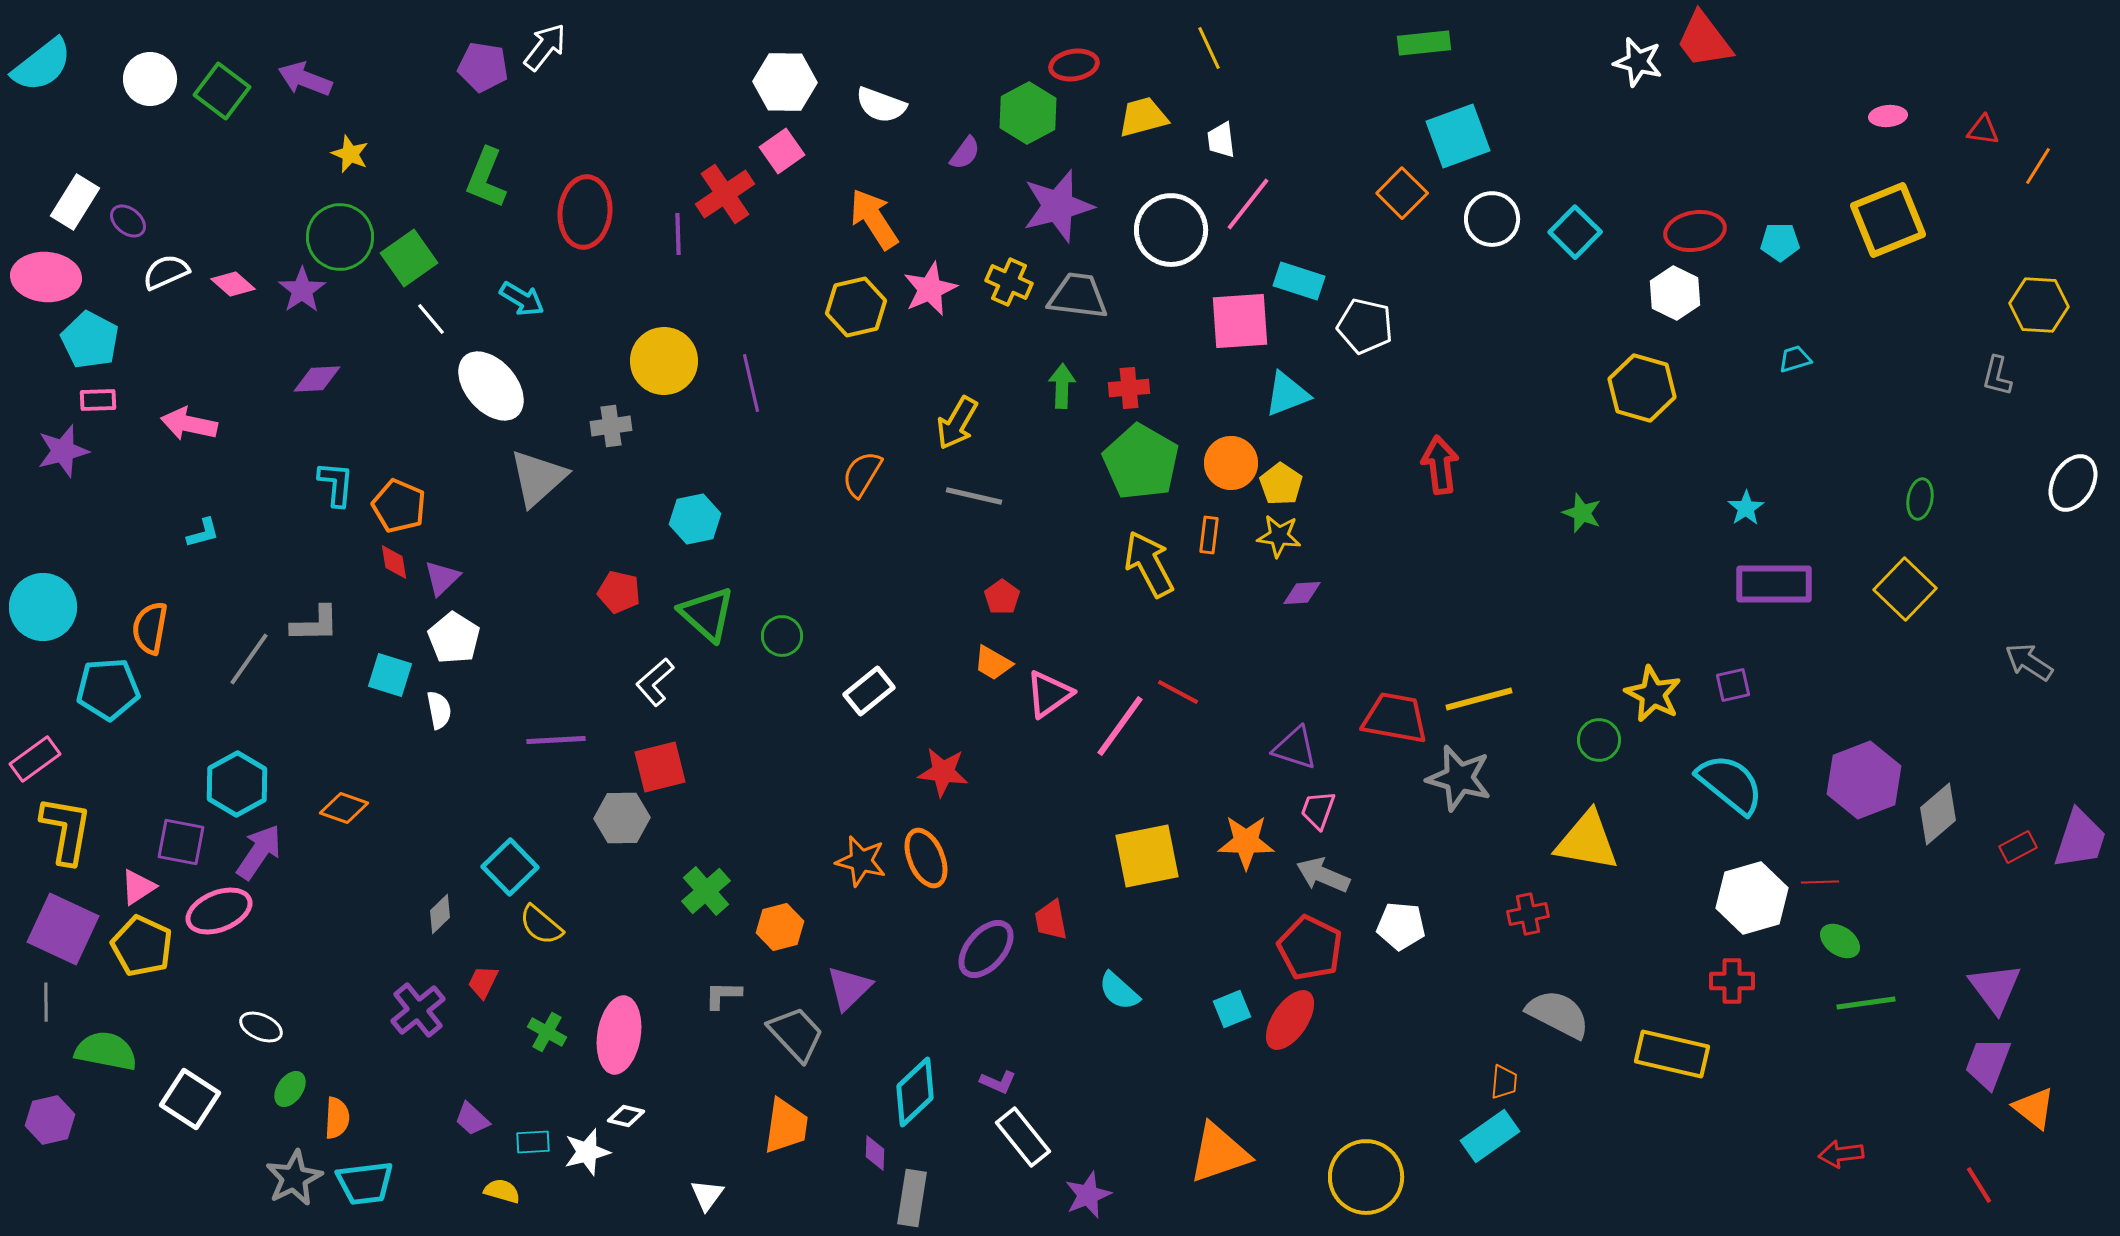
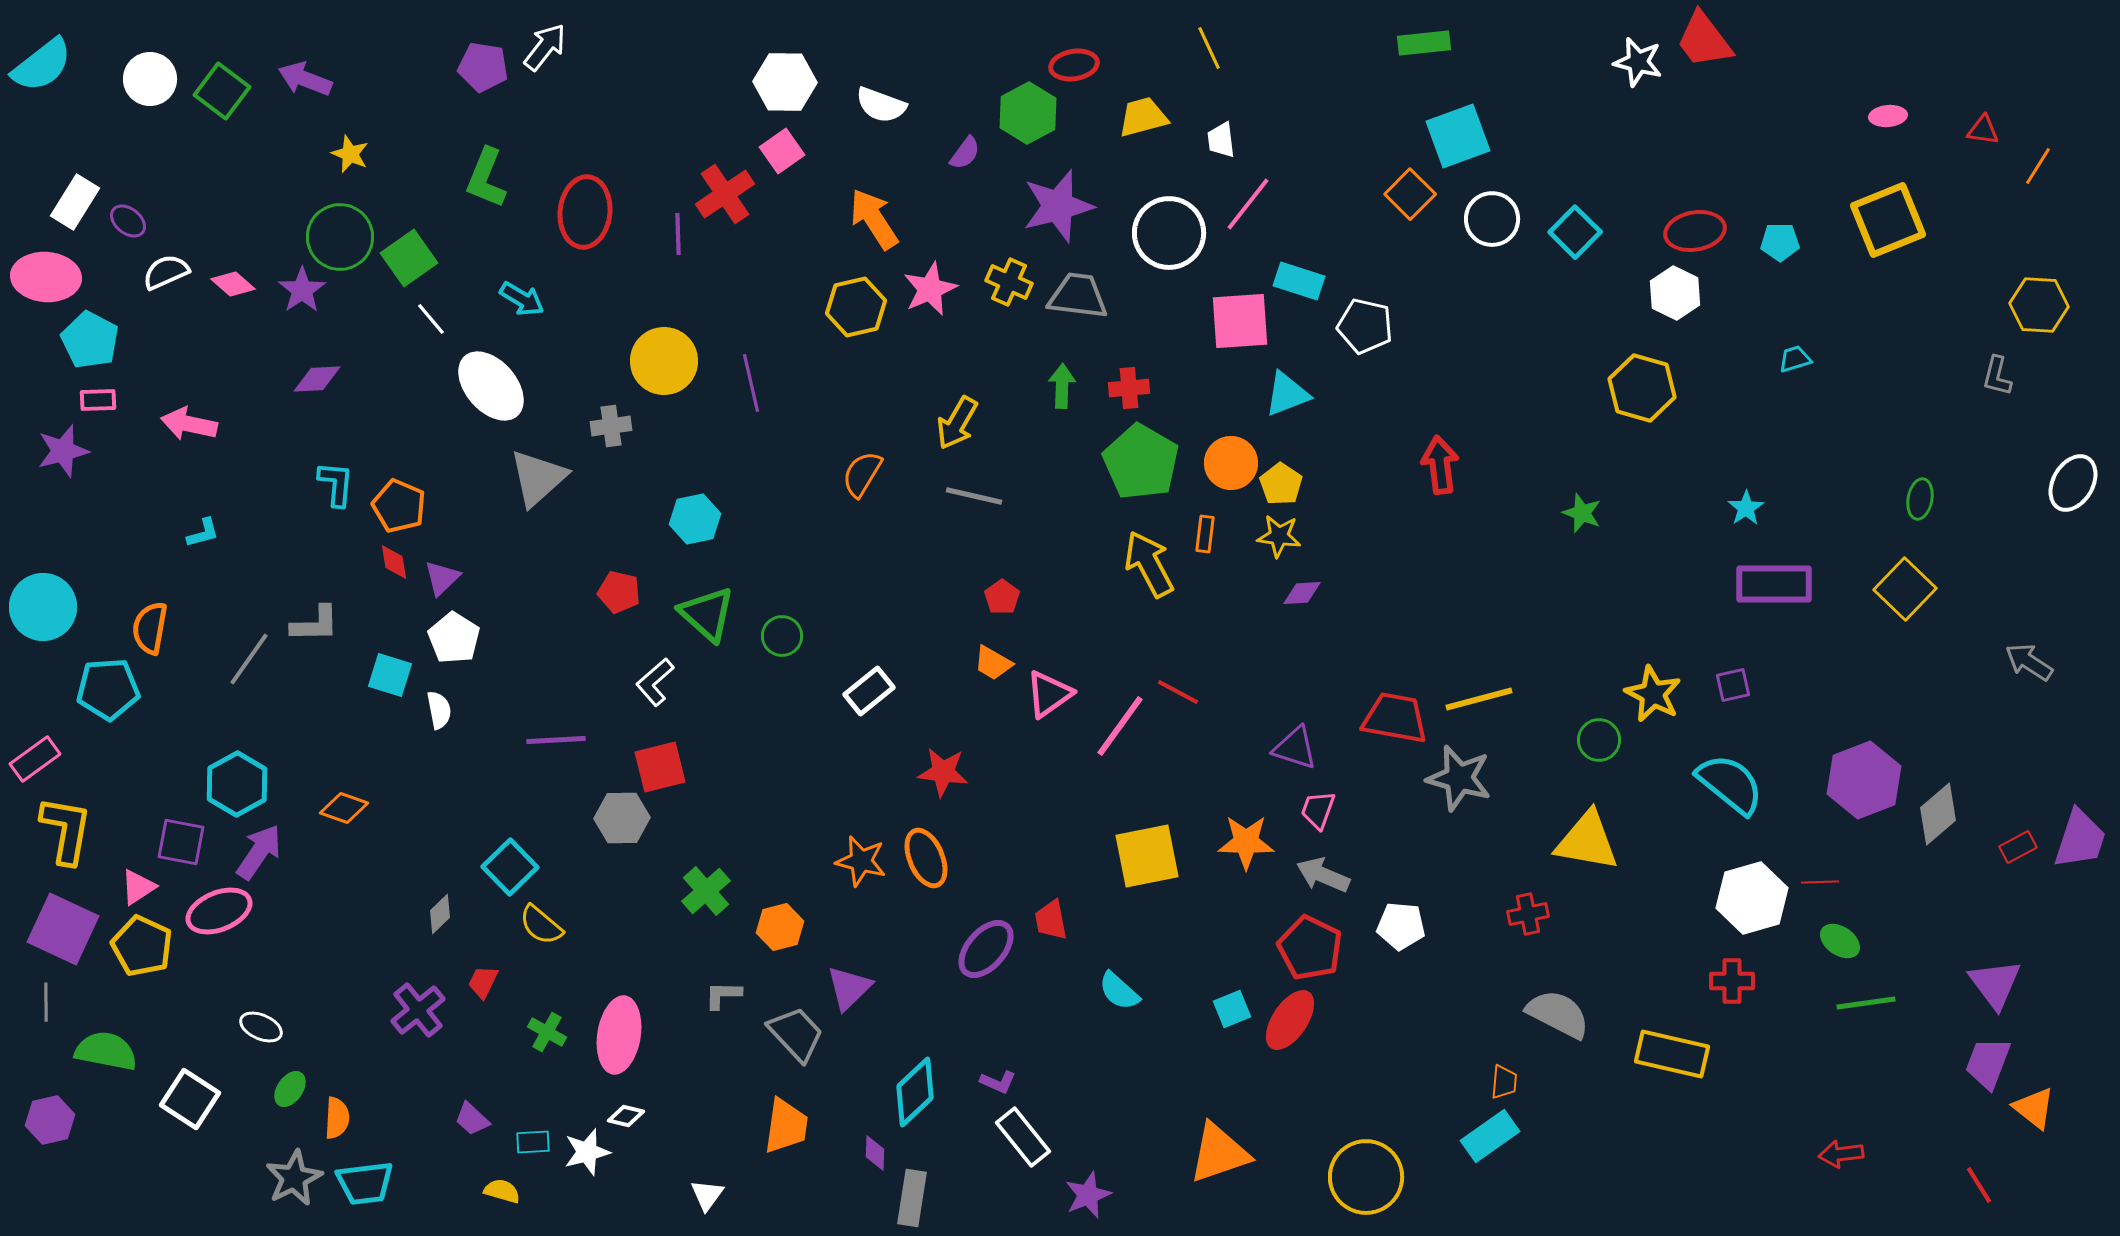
orange square at (1402, 193): moved 8 px right, 1 px down
white circle at (1171, 230): moved 2 px left, 3 px down
orange rectangle at (1209, 535): moved 4 px left, 1 px up
purple triangle at (1995, 988): moved 4 px up
